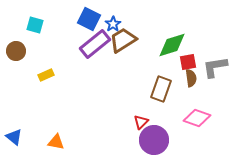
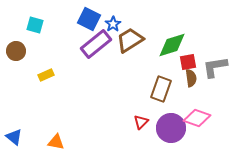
brown trapezoid: moved 7 px right
purple rectangle: moved 1 px right
purple circle: moved 17 px right, 12 px up
